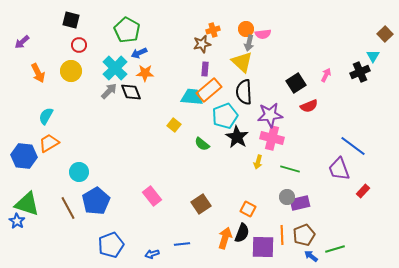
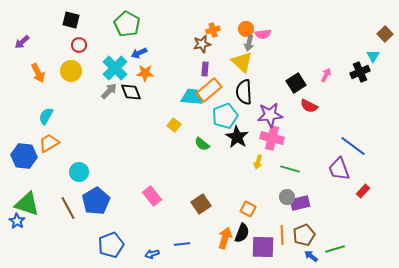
green pentagon at (127, 30): moved 6 px up
red semicircle at (309, 106): rotated 48 degrees clockwise
